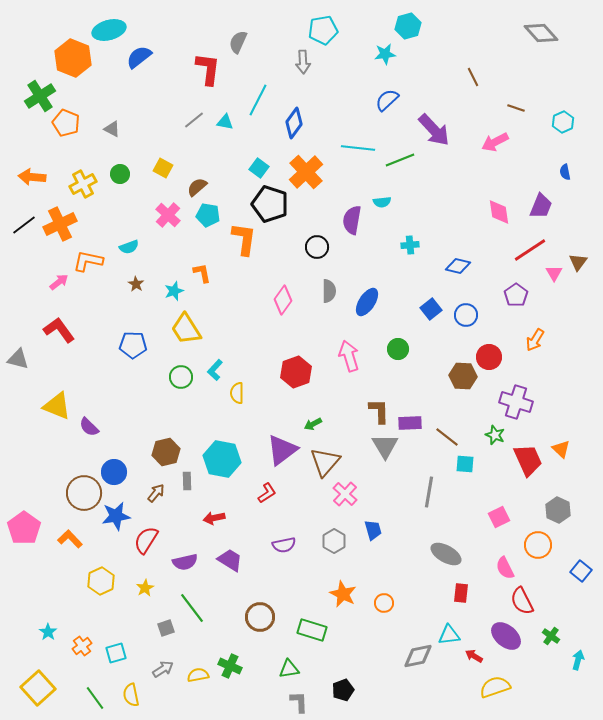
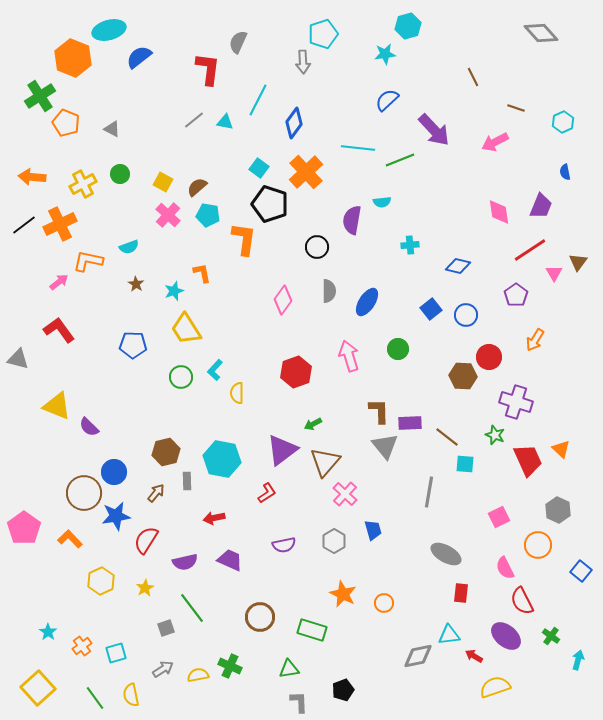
cyan pentagon at (323, 30): moved 4 px down; rotated 8 degrees counterclockwise
yellow square at (163, 168): moved 14 px down
gray triangle at (385, 446): rotated 8 degrees counterclockwise
purple trapezoid at (230, 560): rotated 8 degrees counterclockwise
